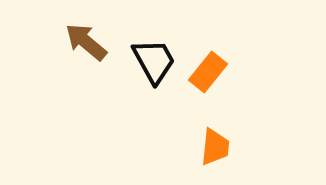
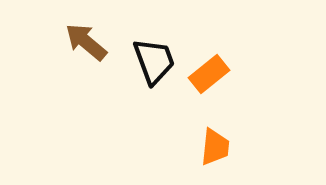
black trapezoid: rotated 9 degrees clockwise
orange rectangle: moved 1 px right, 2 px down; rotated 12 degrees clockwise
